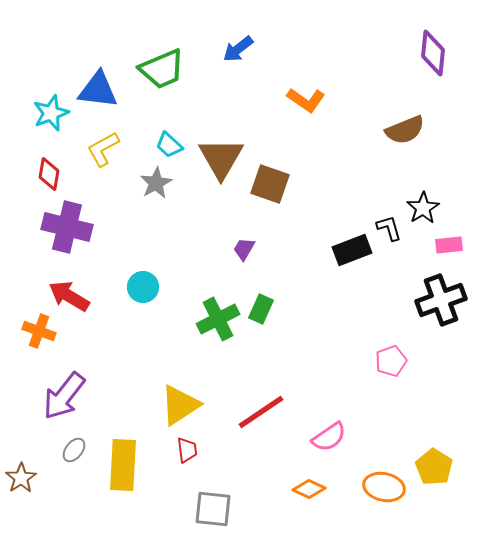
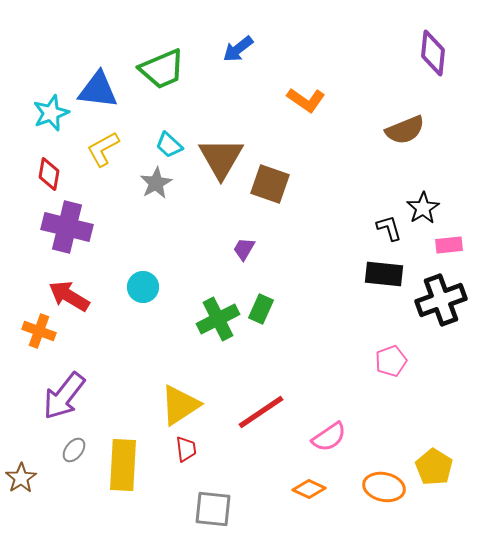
black rectangle: moved 32 px right, 24 px down; rotated 27 degrees clockwise
red trapezoid: moved 1 px left, 1 px up
